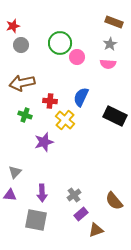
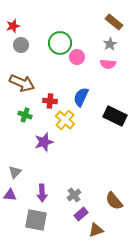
brown rectangle: rotated 18 degrees clockwise
brown arrow: rotated 145 degrees counterclockwise
